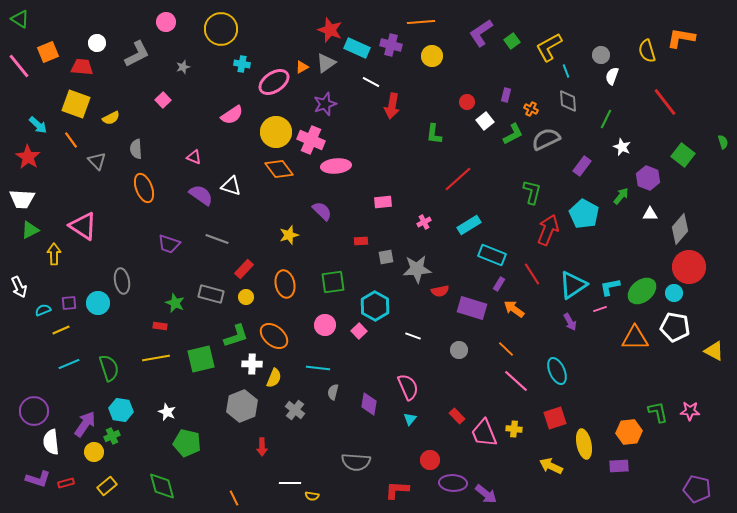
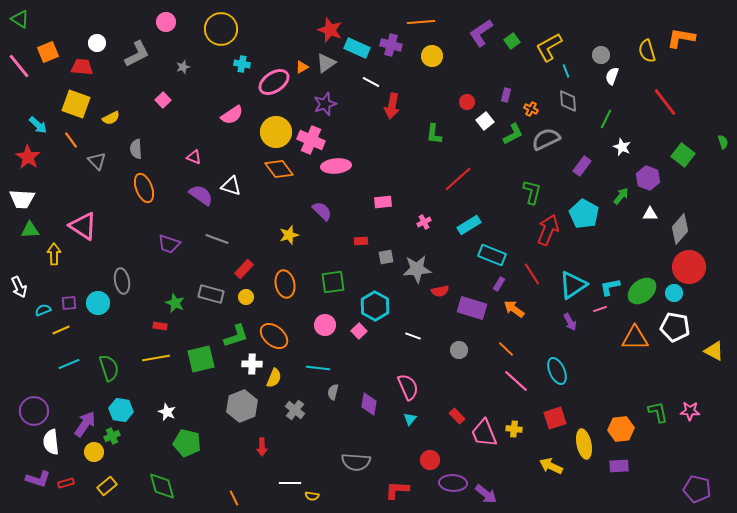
green triangle at (30, 230): rotated 24 degrees clockwise
orange hexagon at (629, 432): moved 8 px left, 3 px up
